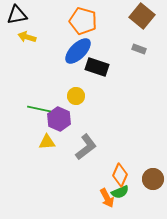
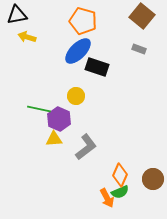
yellow triangle: moved 7 px right, 3 px up
